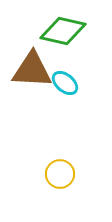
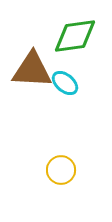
green diamond: moved 12 px right, 5 px down; rotated 21 degrees counterclockwise
yellow circle: moved 1 px right, 4 px up
